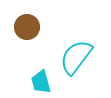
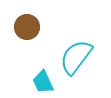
cyan trapezoid: moved 2 px right; rotated 10 degrees counterclockwise
